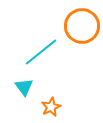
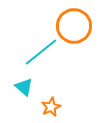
orange circle: moved 8 px left
cyan triangle: rotated 12 degrees counterclockwise
